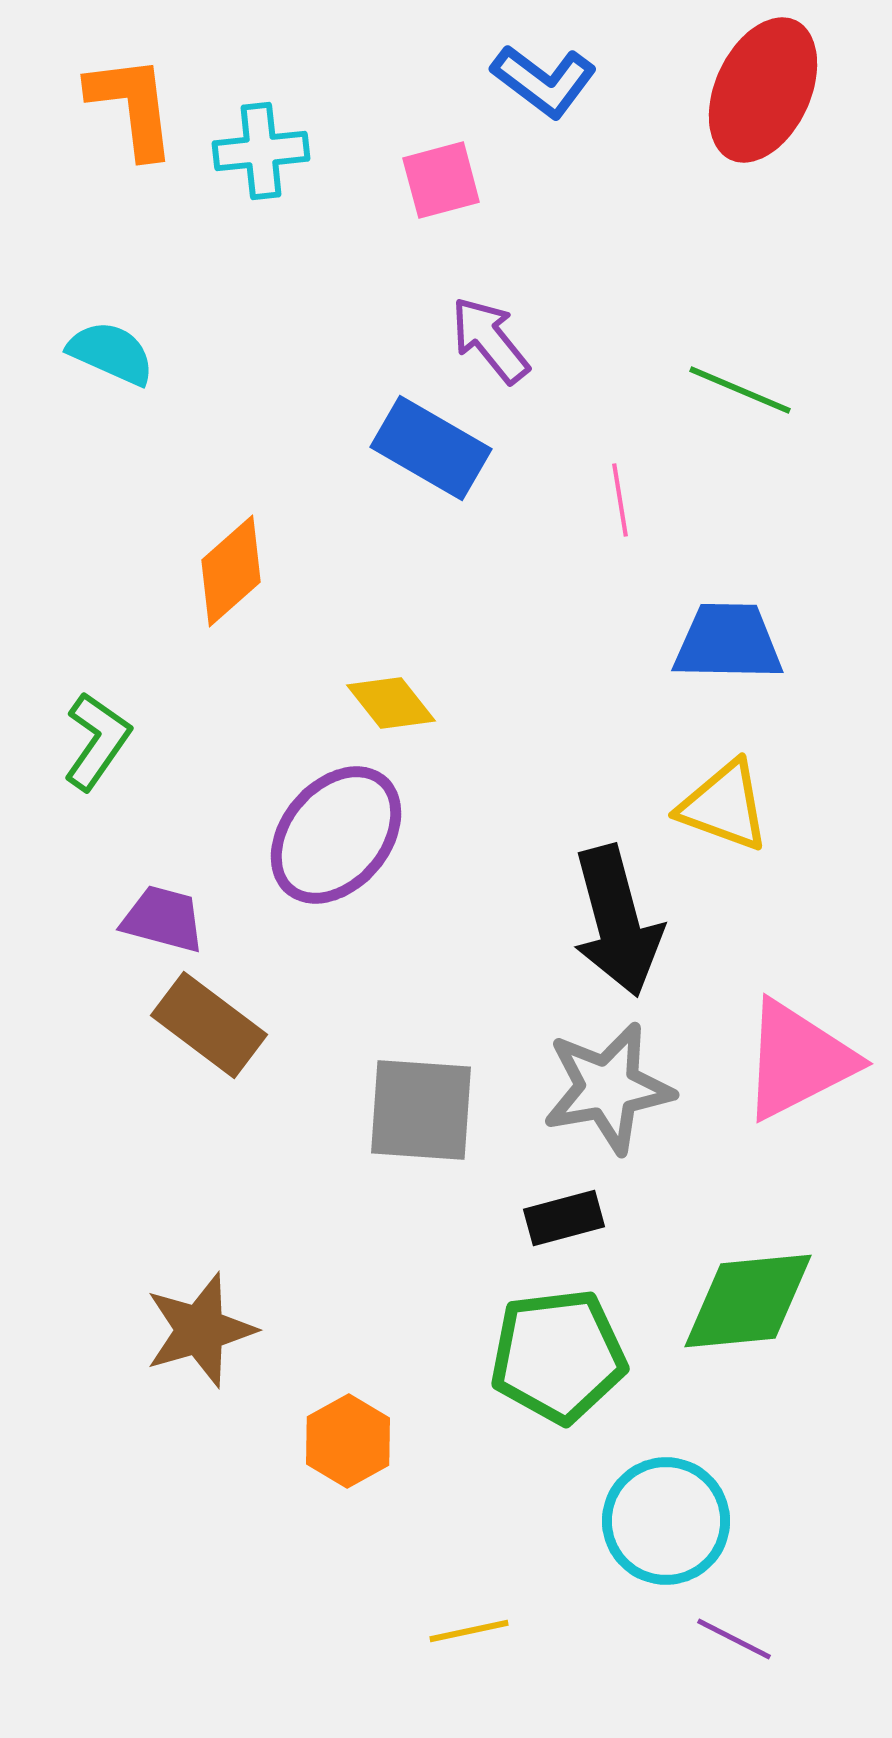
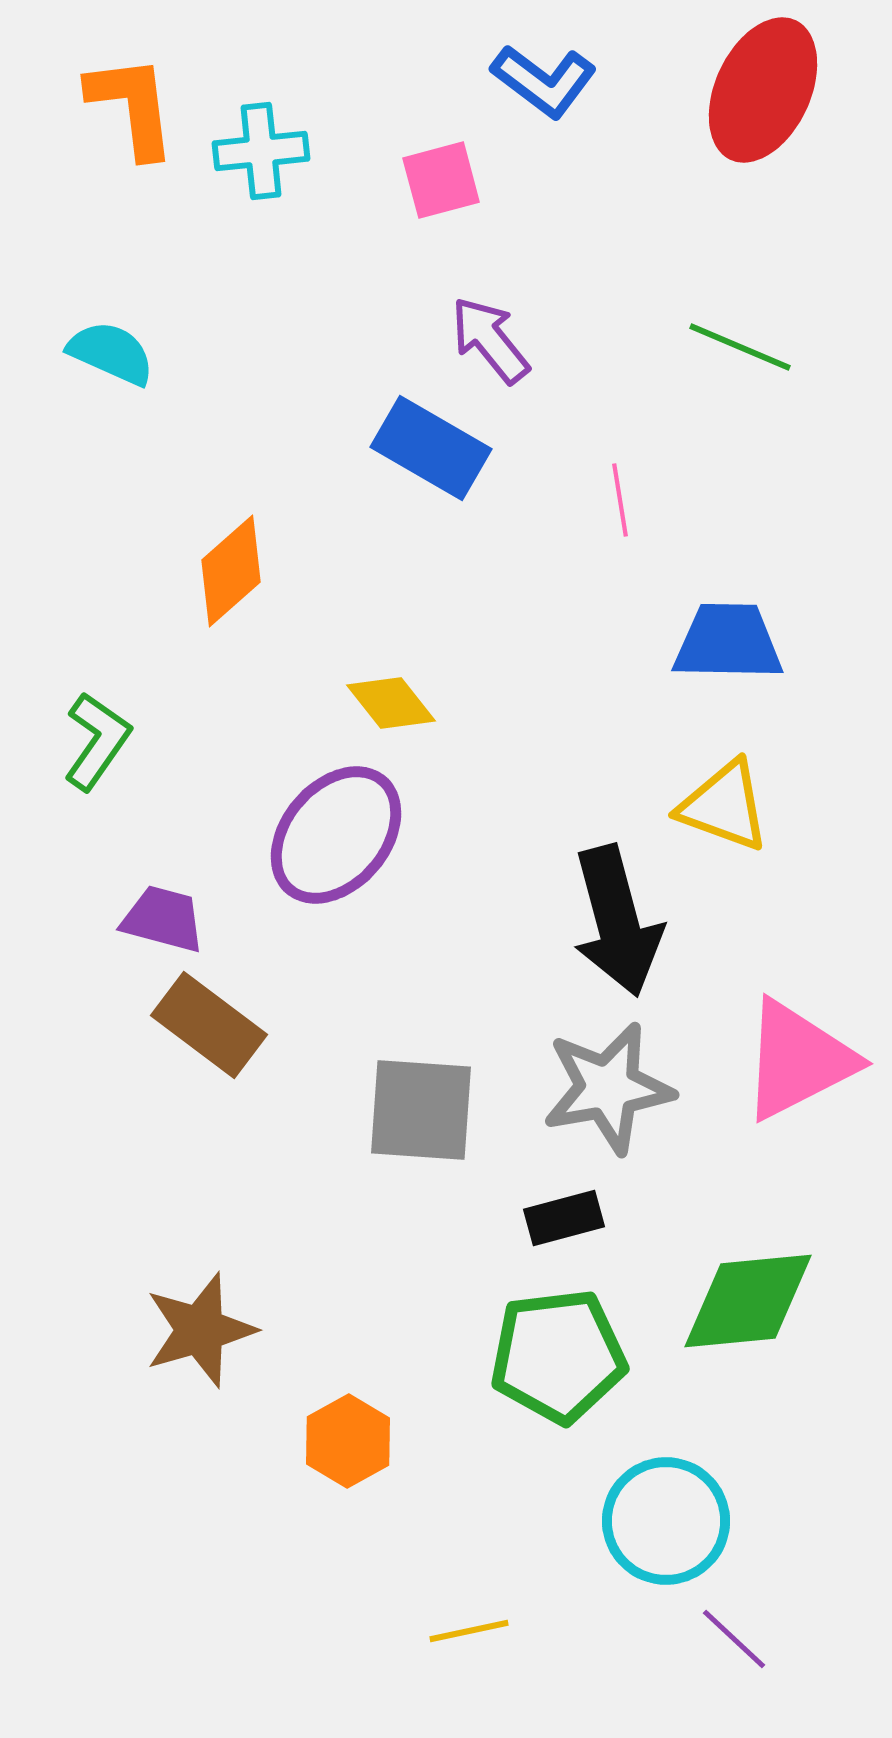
green line: moved 43 px up
purple line: rotated 16 degrees clockwise
